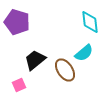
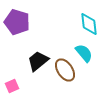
cyan diamond: moved 1 px left, 2 px down
cyan semicircle: rotated 90 degrees counterclockwise
black trapezoid: moved 3 px right, 1 px down
pink square: moved 7 px left, 1 px down
